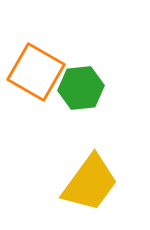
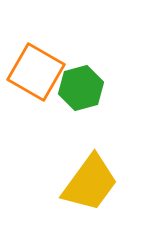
green hexagon: rotated 9 degrees counterclockwise
